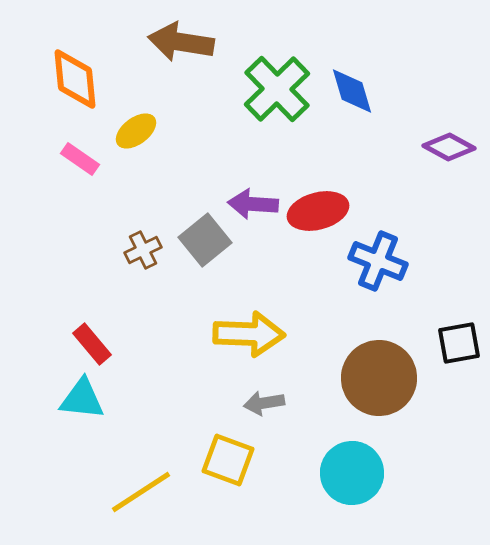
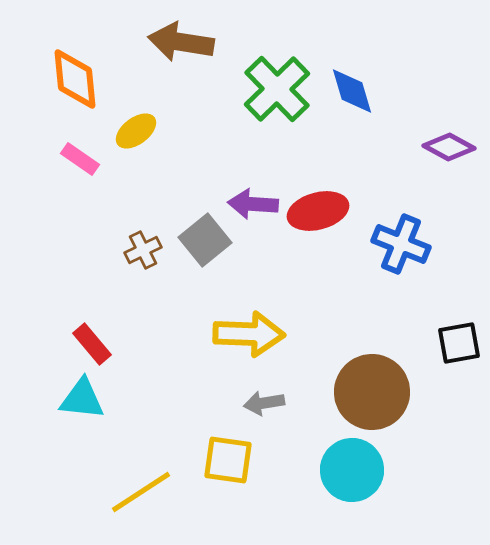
blue cross: moved 23 px right, 17 px up
brown circle: moved 7 px left, 14 px down
yellow square: rotated 12 degrees counterclockwise
cyan circle: moved 3 px up
